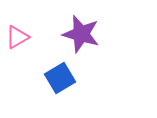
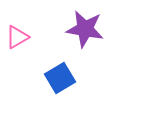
purple star: moved 4 px right, 5 px up; rotated 6 degrees counterclockwise
